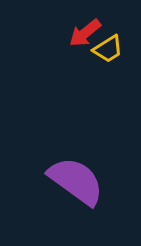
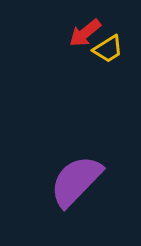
purple semicircle: rotated 82 degrees counterclockwise
